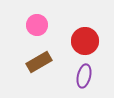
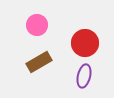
red circle: moved 2 px down
